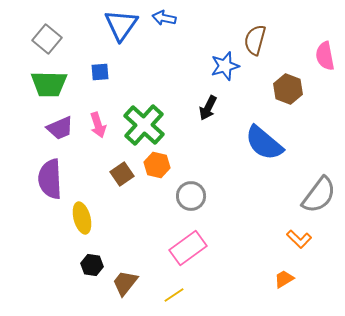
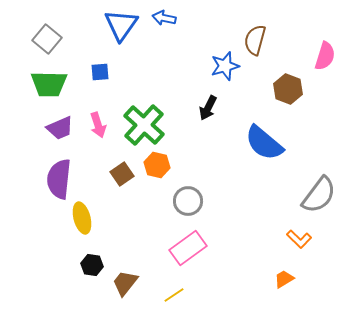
pink semicircle: rotated 152 degrees counterclockwise
purple semicircle: moved 9 px right; rotated 9 degrees clockwise
gray circle: moved 3 px left, 5 px down
